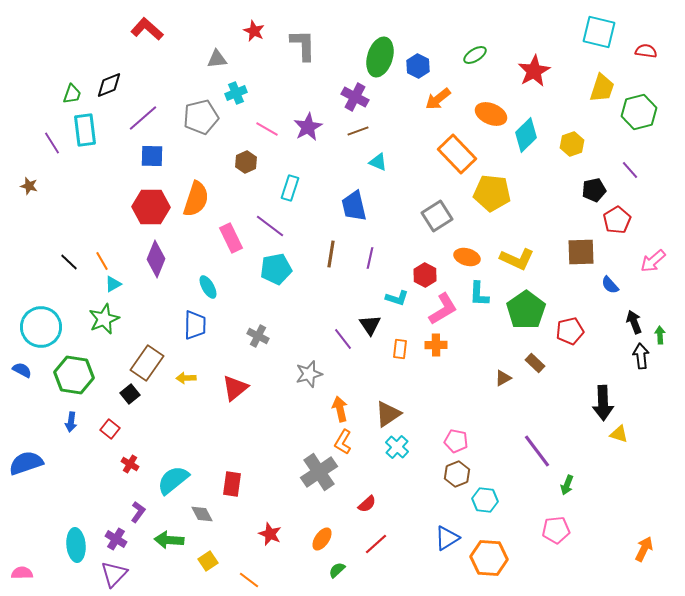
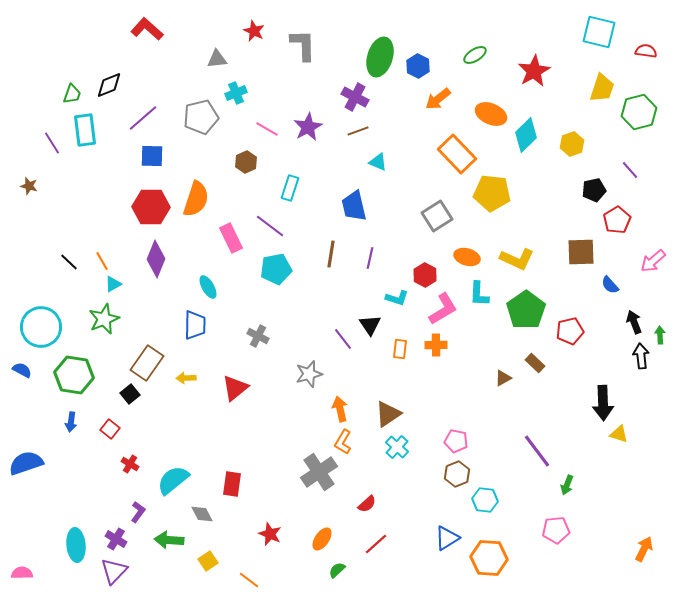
purple triangle at (114, 574): moved 3 px up
